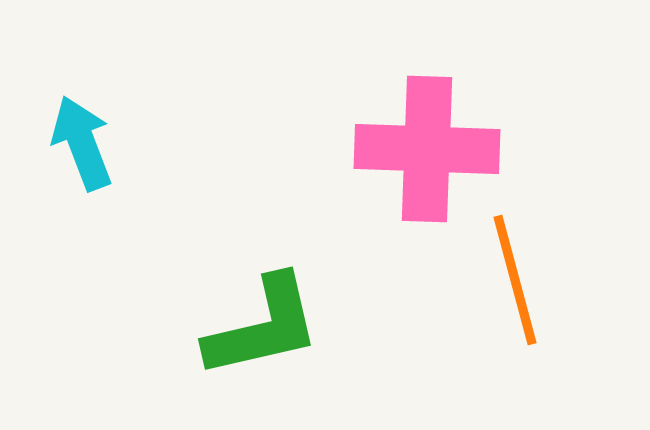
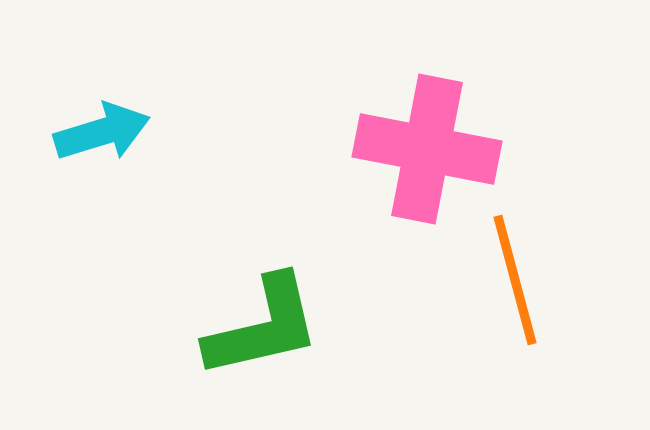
cyan arrow: moved 20 px right, 11 px up; rotated 94 degrees clockwise
pink cross: rotated 9 degrees clockwise
